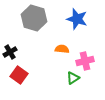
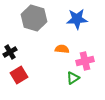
blue star: rotated 20 degrees counterclockwise
red square: rotated 24 degrees clockwise
